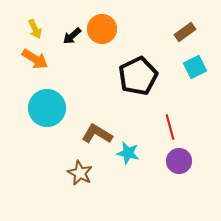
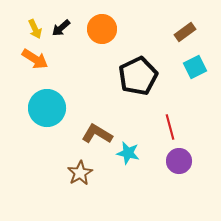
black arrow: moved 11 px left, 8 px up
brown star: rotated 15 degrees clockwise
